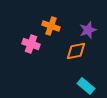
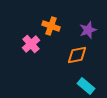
pink cross: rotated 30 degrees clockwise
orange diamond: moved 1 px right, 4 px down
